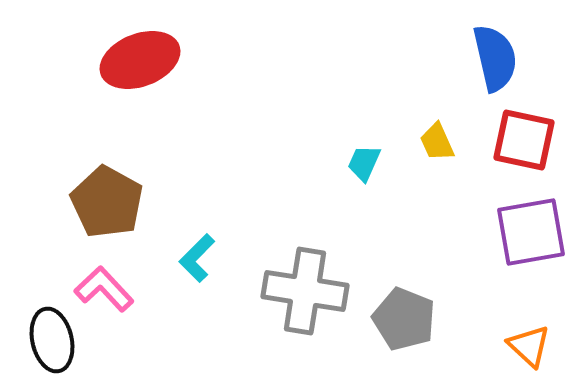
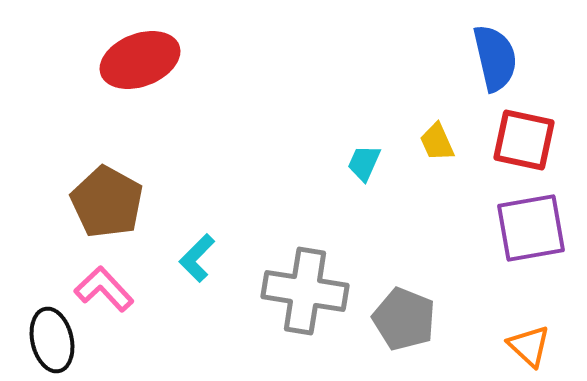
purple square: moved 4 px up
